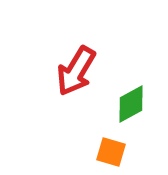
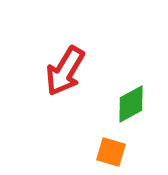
red arrow: moved 11 px left
